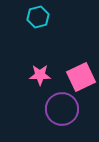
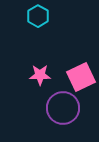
cyan hexagon: moved 1 px up; rotated 15 degrees counterclockwise
purple circle: moved 1 px right, 1 px up
